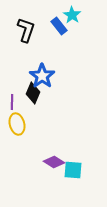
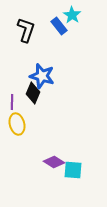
blue star: rotated 20 degrees counterclockwise
